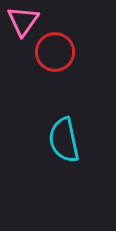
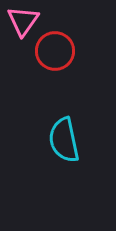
red circle: moved 1 px up
